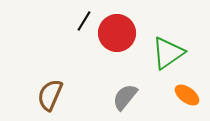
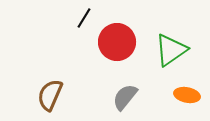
black line: moved 3 px up
red circle: moved 9 px down
green triangle: moved 3 px right, 3 px up
orange ellipse: rotated 25 degrees counterclockwise
